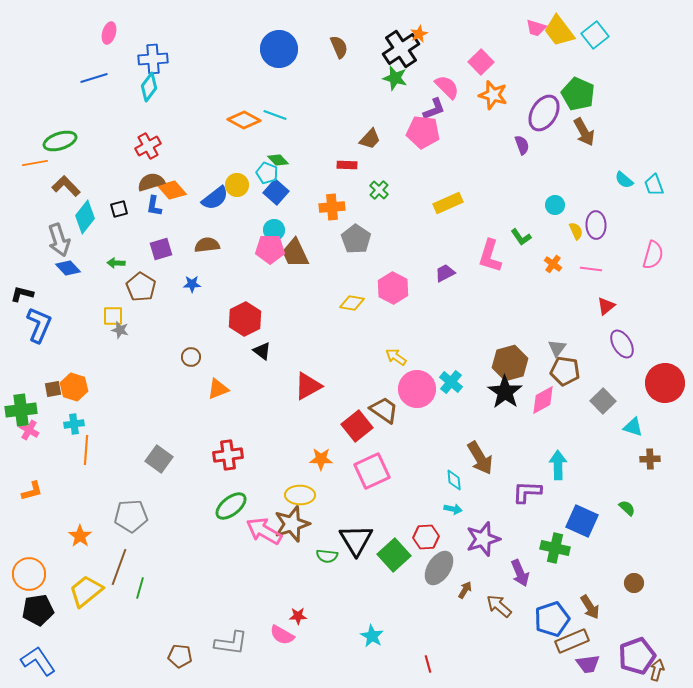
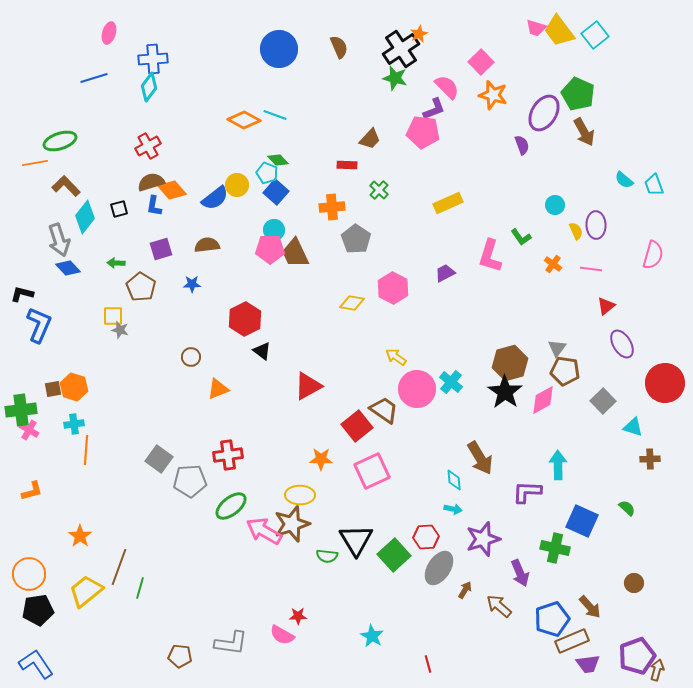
gray pentagon at (131, 516): moved 59 px right, 35 px up
brown arrow at (590, 607): rotated 10 degrees counterclockwise
blue L-shape at (38, 661): moved 2 px left, 3 px down
